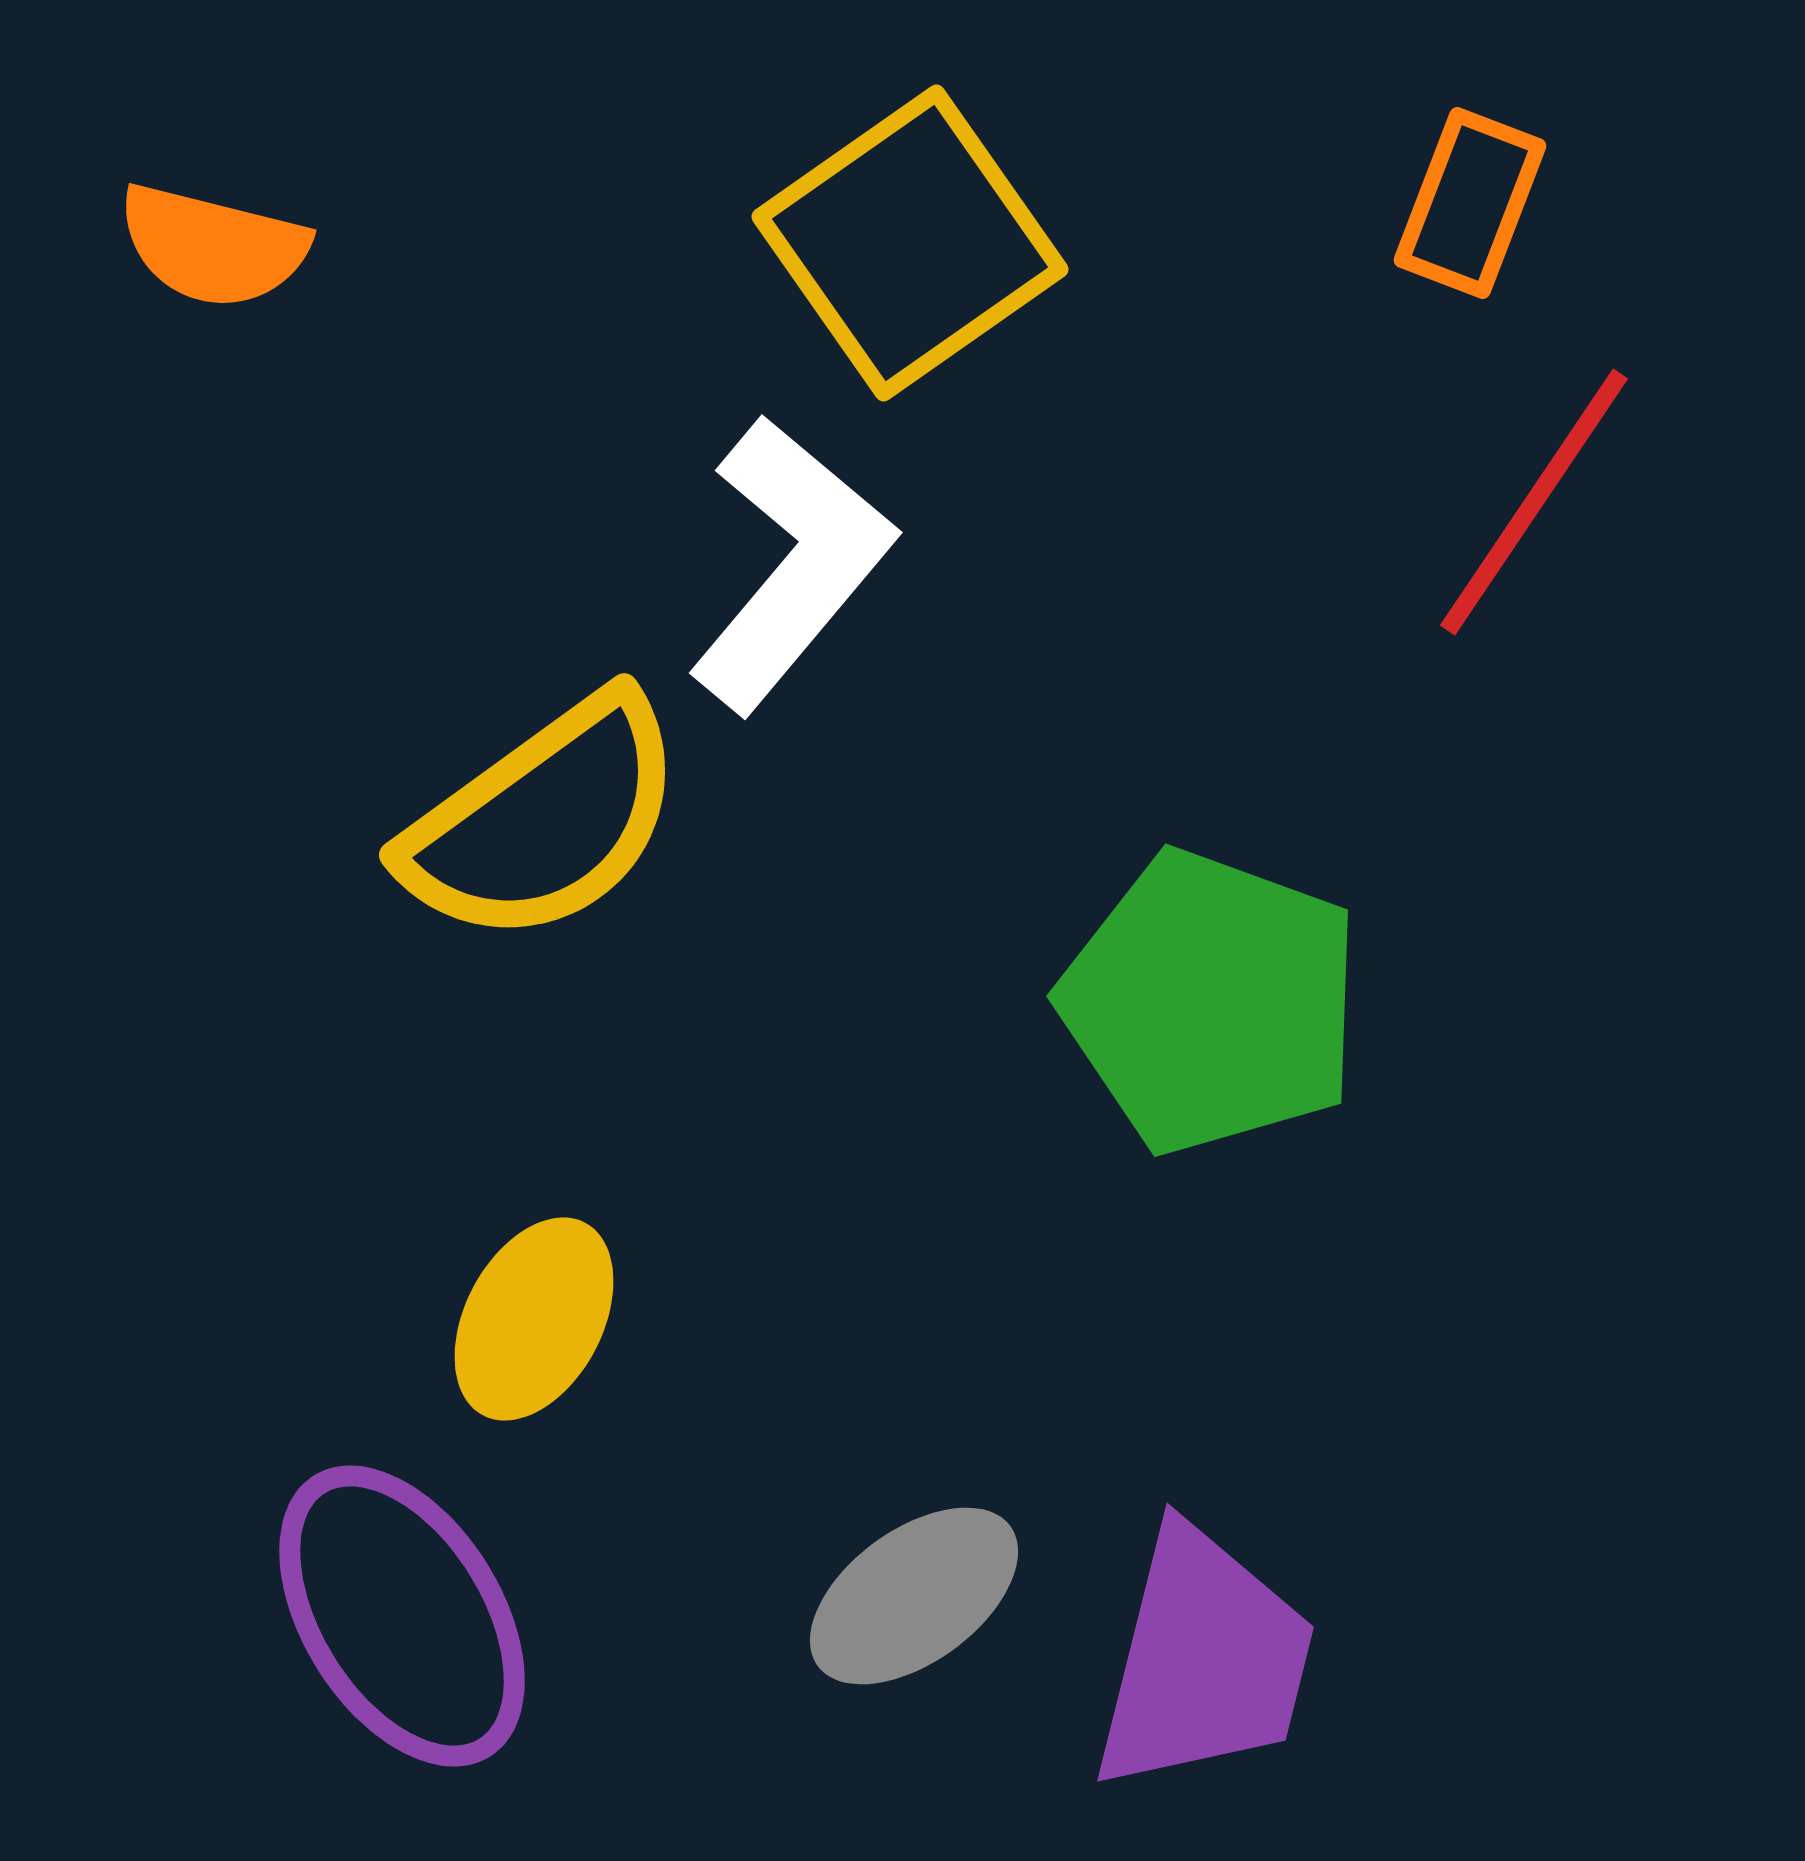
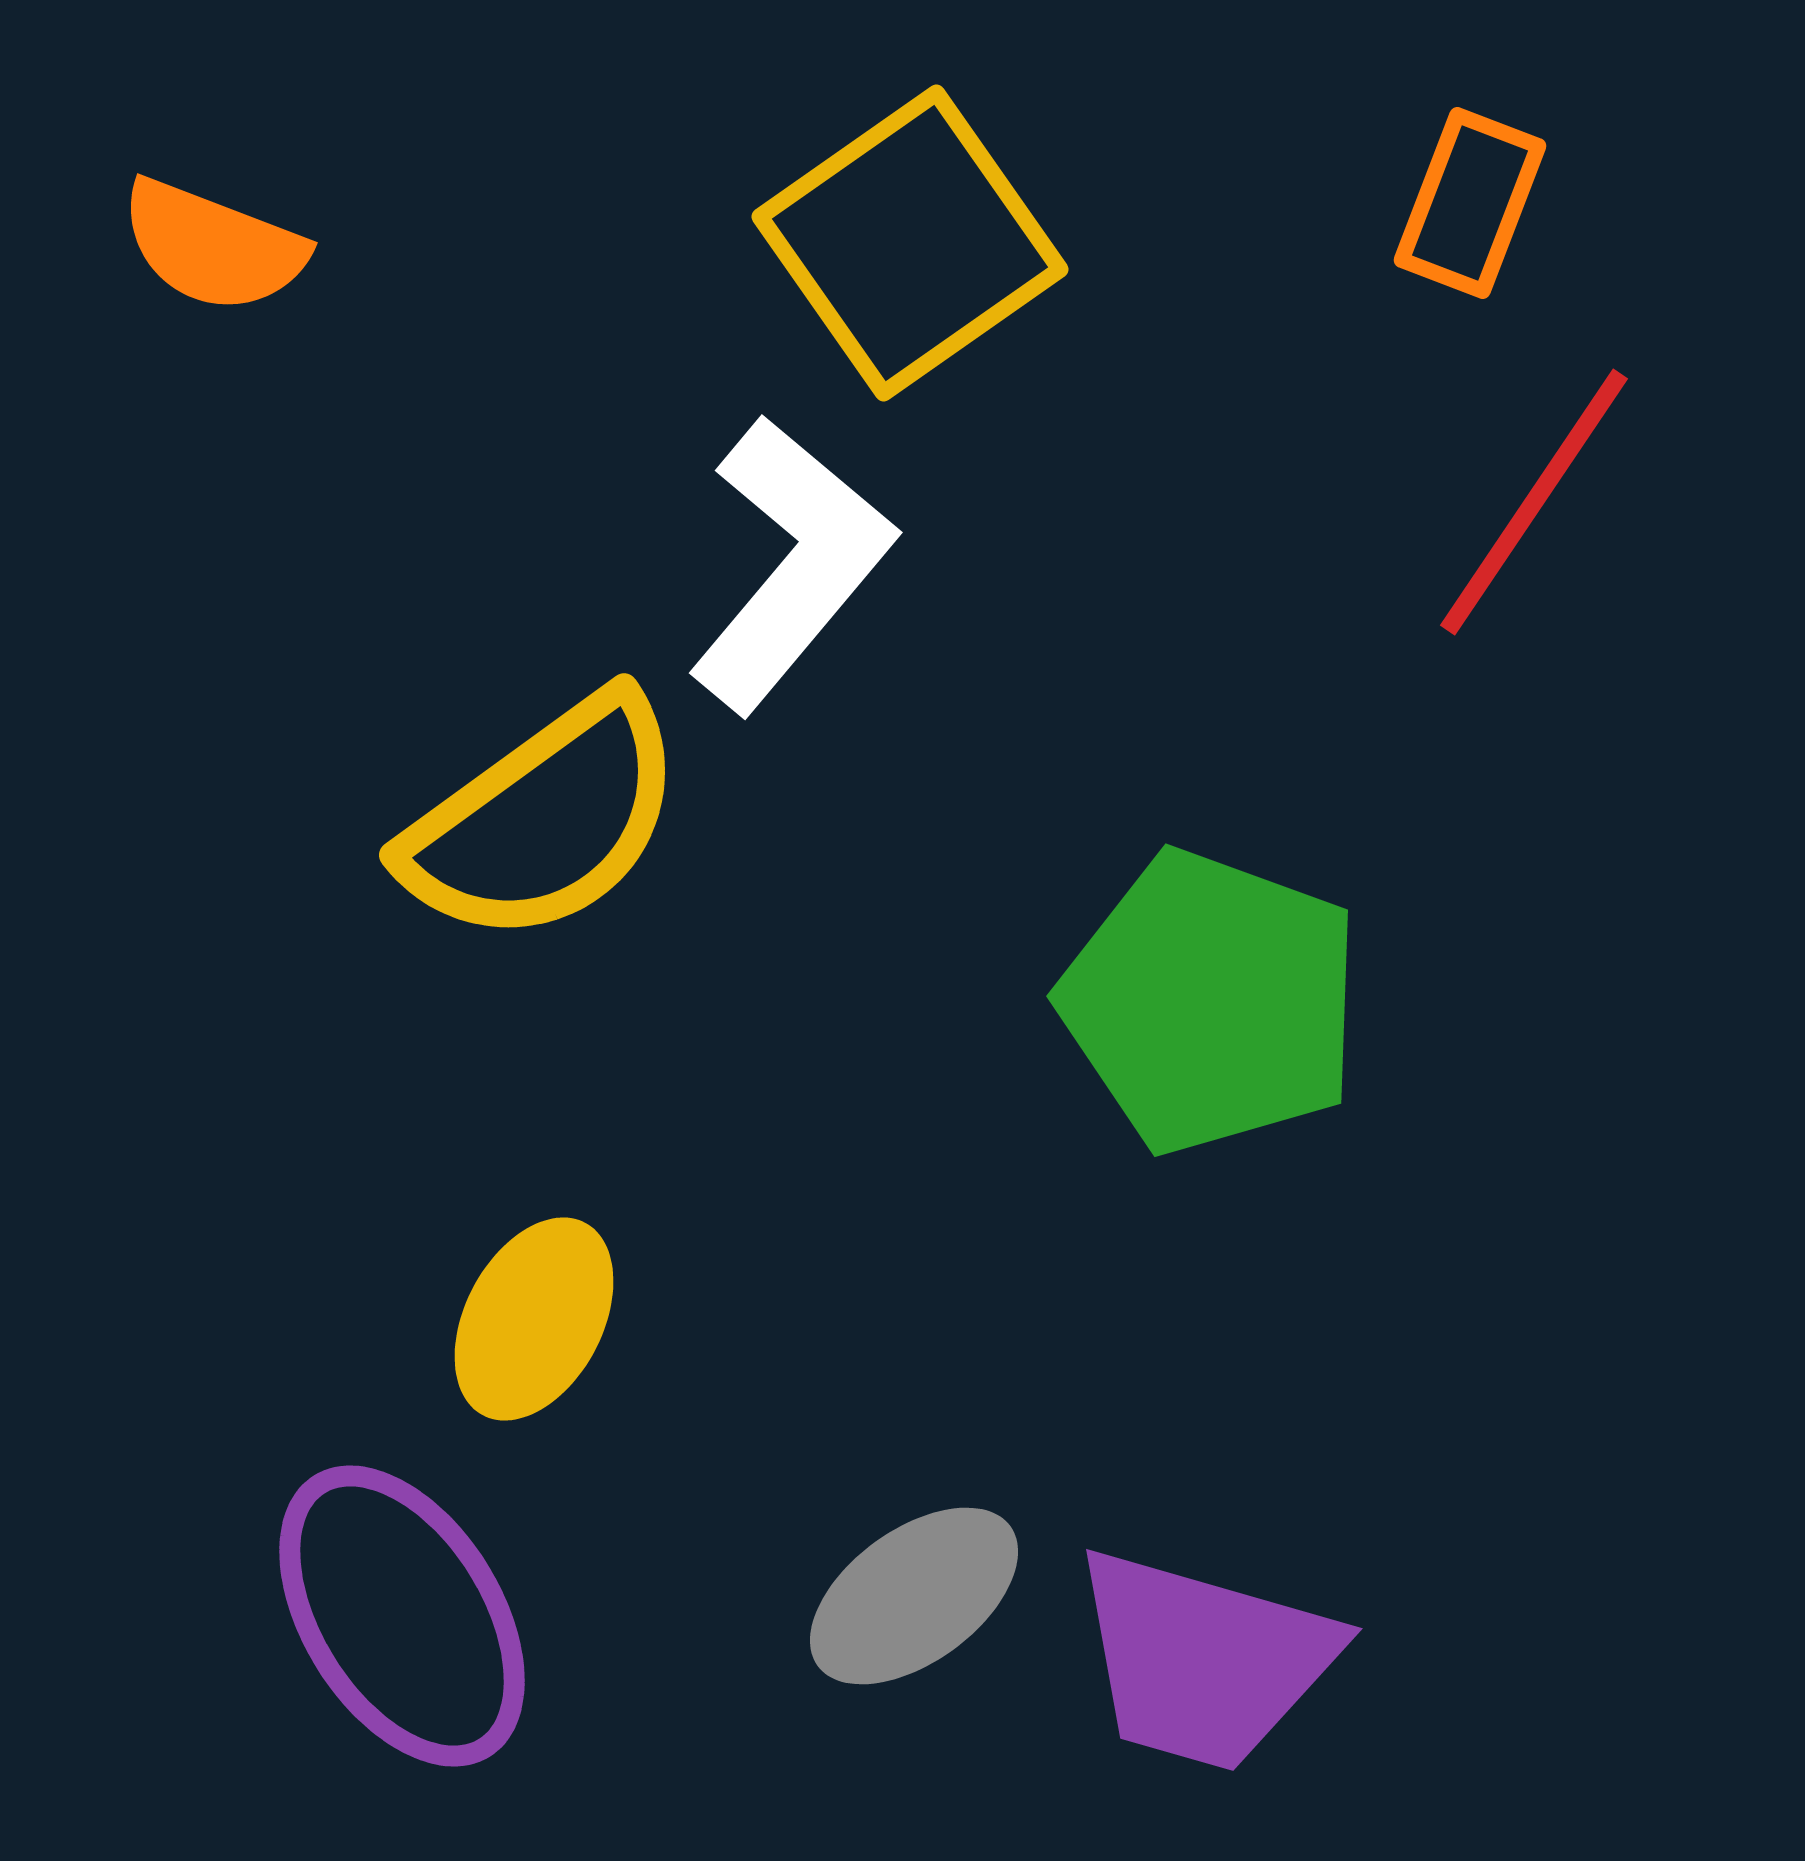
orange semicircle: rotated 7 degrees clockwise
purple trapezoid: rotated 92 degrees clockwise
